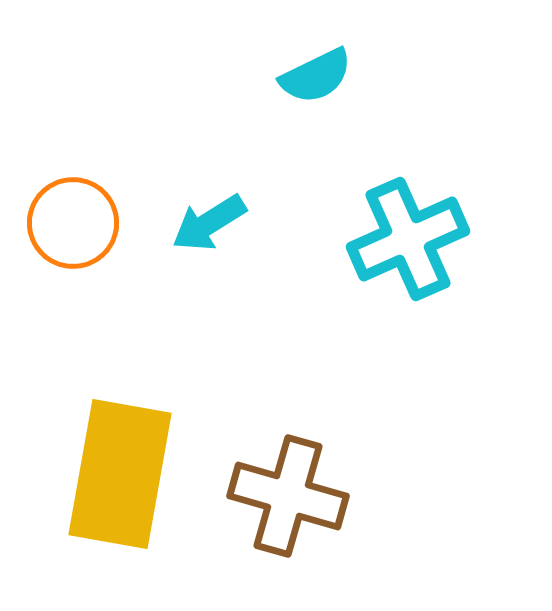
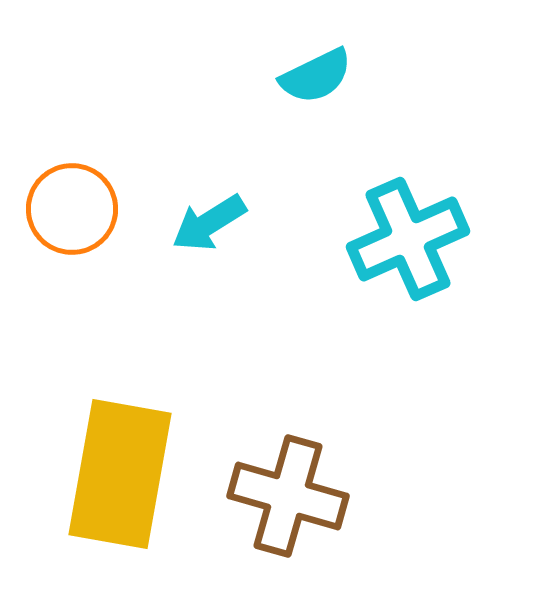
orange circle: moved 1 px left, 14 px up
